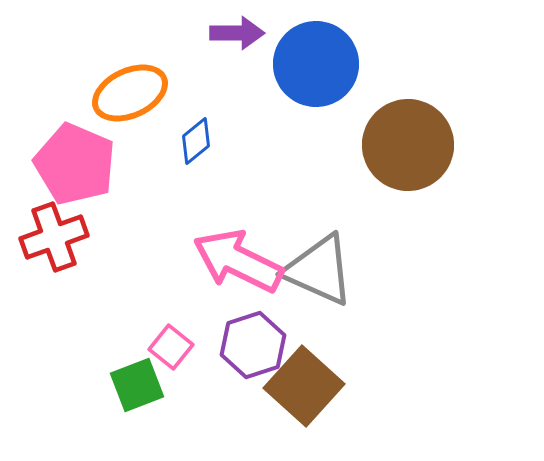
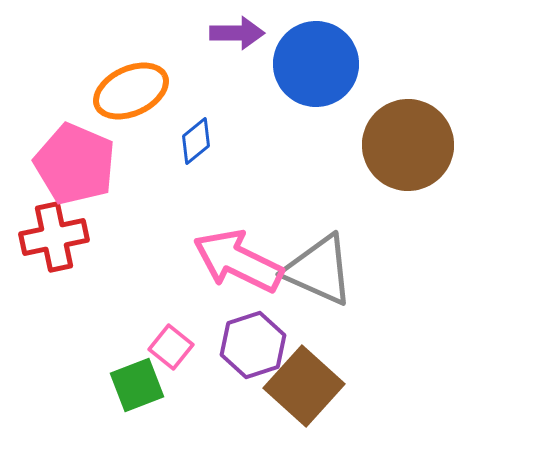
orange ellipse: moved 1 px right, 2 px up
red cross: rotated 8 degrees clockwise
